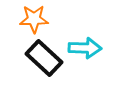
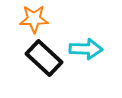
cyan arrow: moved 1 px right, 1 px down
